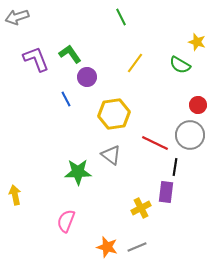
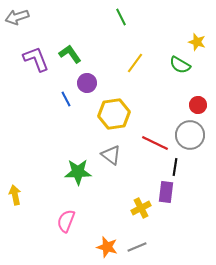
purple circle: moved 6 px down
